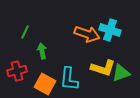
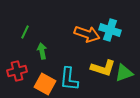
green triangle: moved 3 px right
